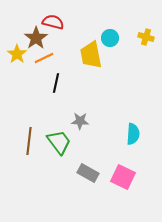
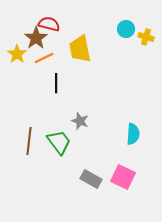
red semicircle: moved 4 px left, 2 px down
cyan circle: moved 16 px right, 9 px up
yellow trapezoid: moved 11 px left, 6 px up
black line: rotated 12 degrees counterclockwise
gray star: rotated 18 degrees clockwise
gray rectangle: moved 3 px right, 6 px down
